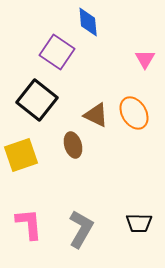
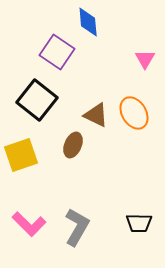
brown ellipse: rotated 40 degrees clockwise
pink L-shape: rotated 140 degrees clockwise
gray L-shape: moved 4 px left, 2 px up
